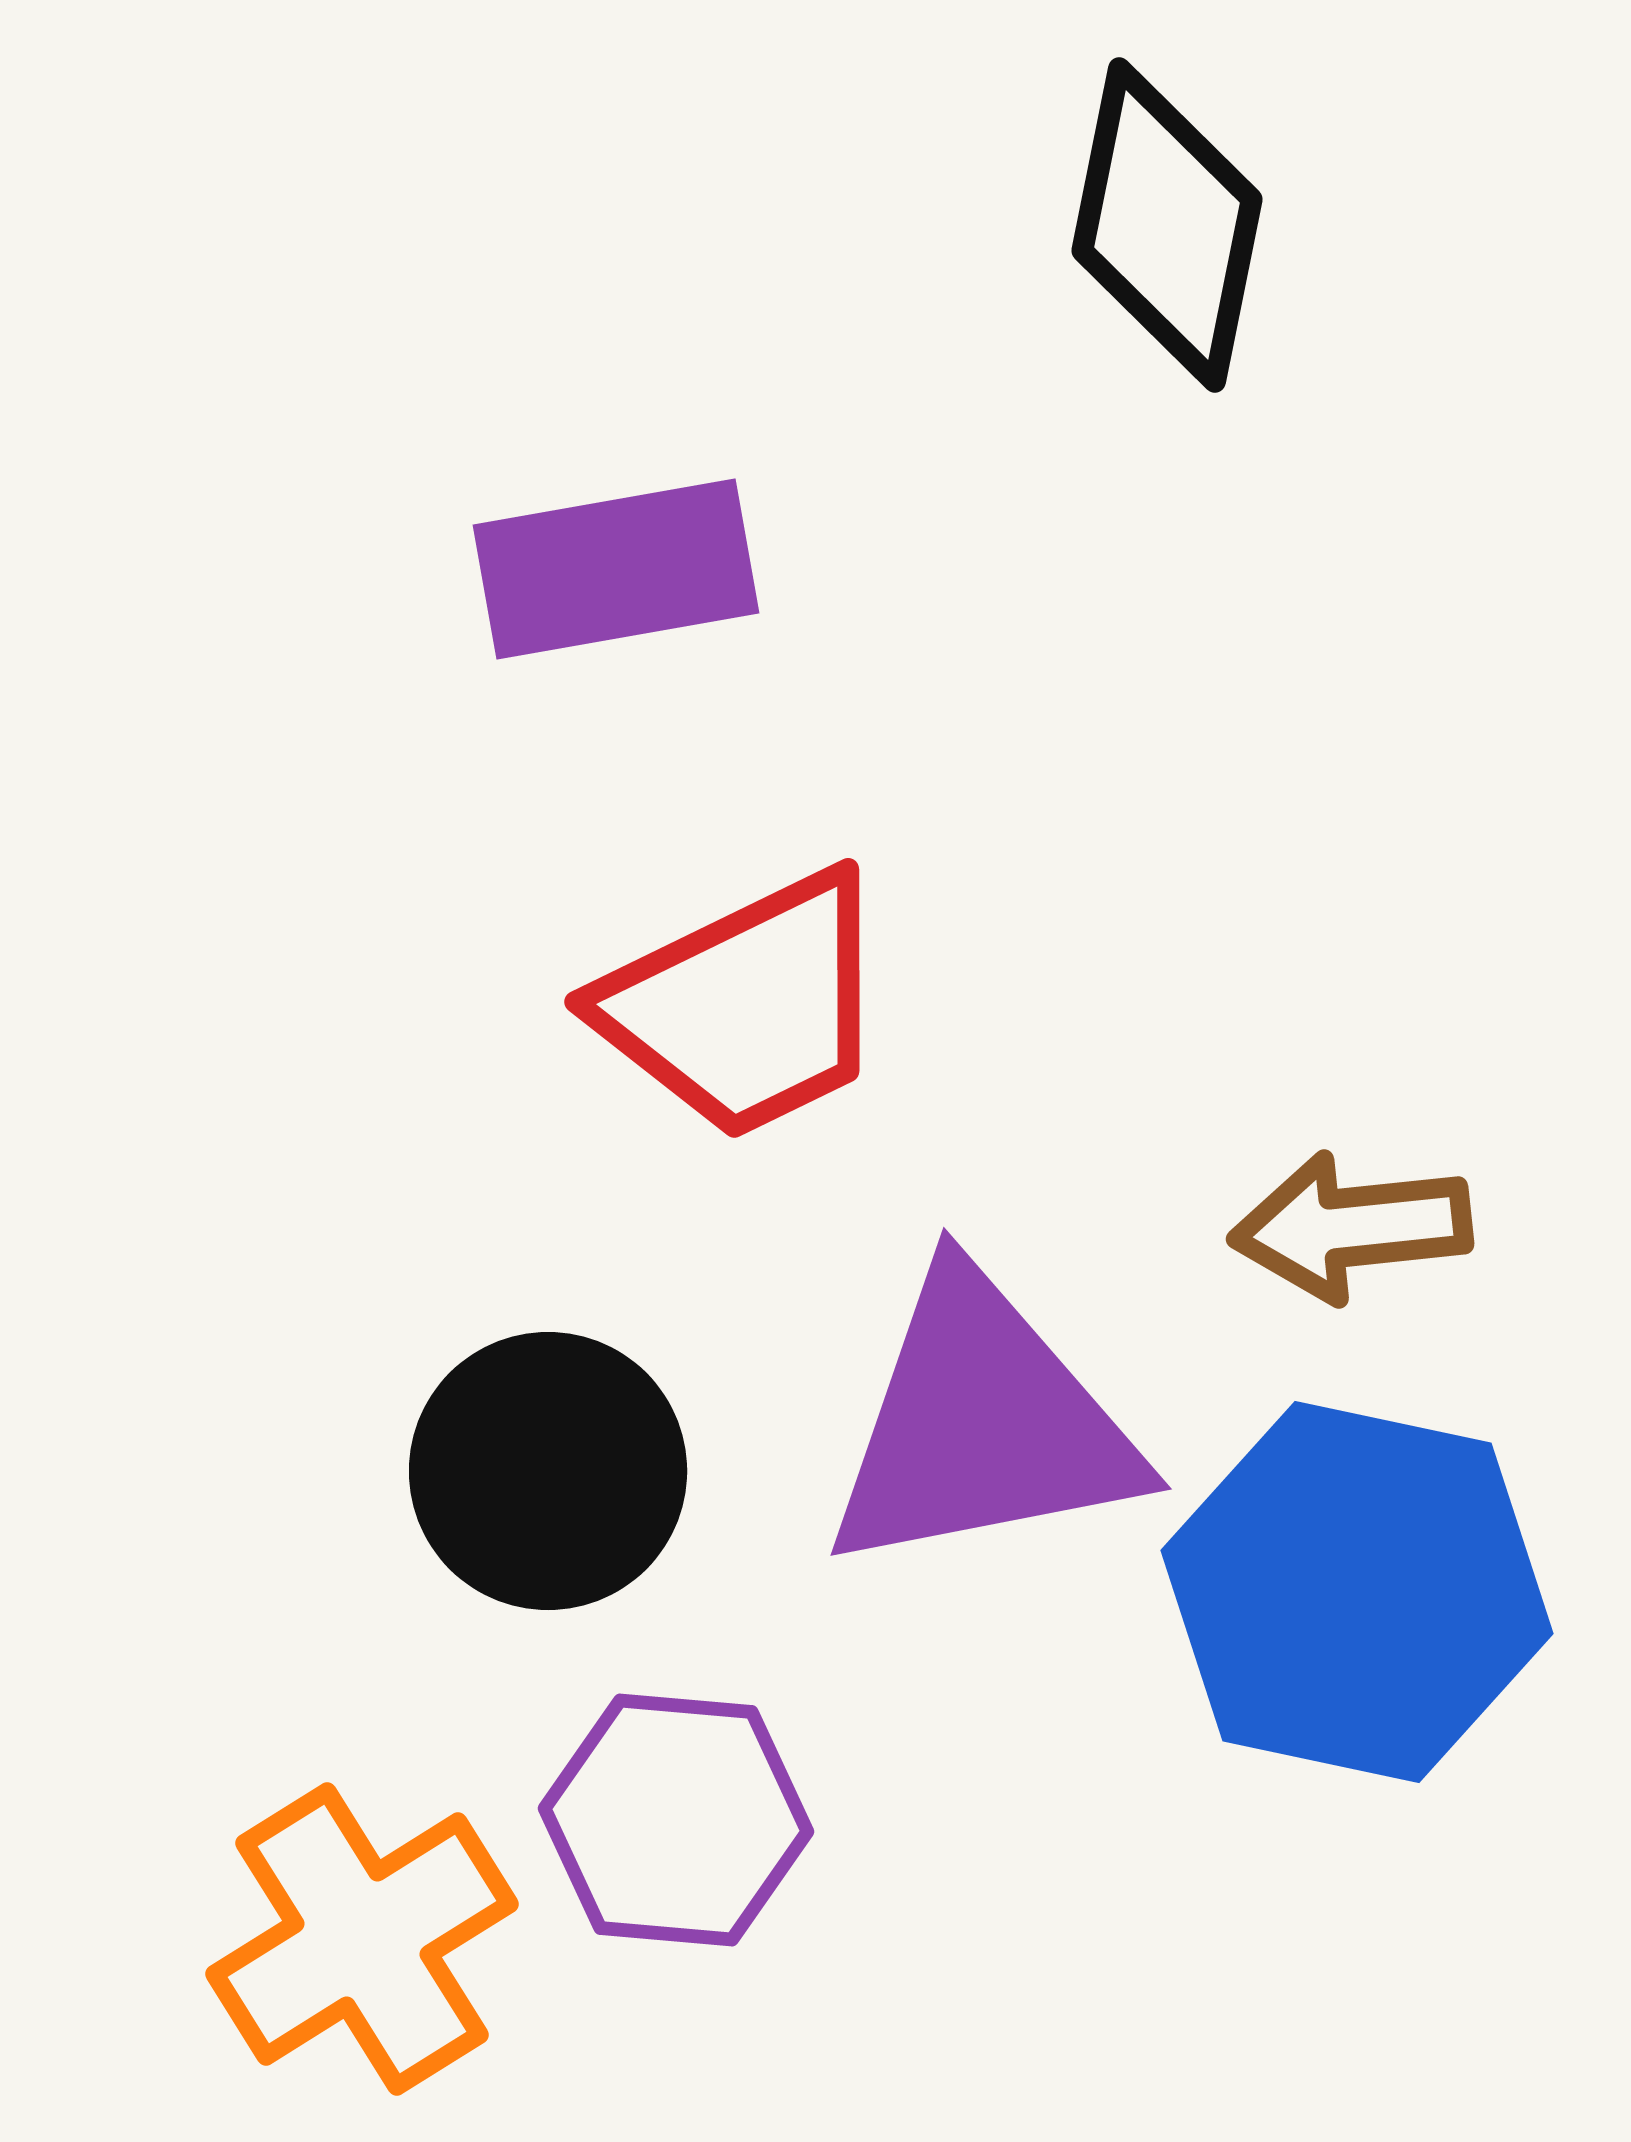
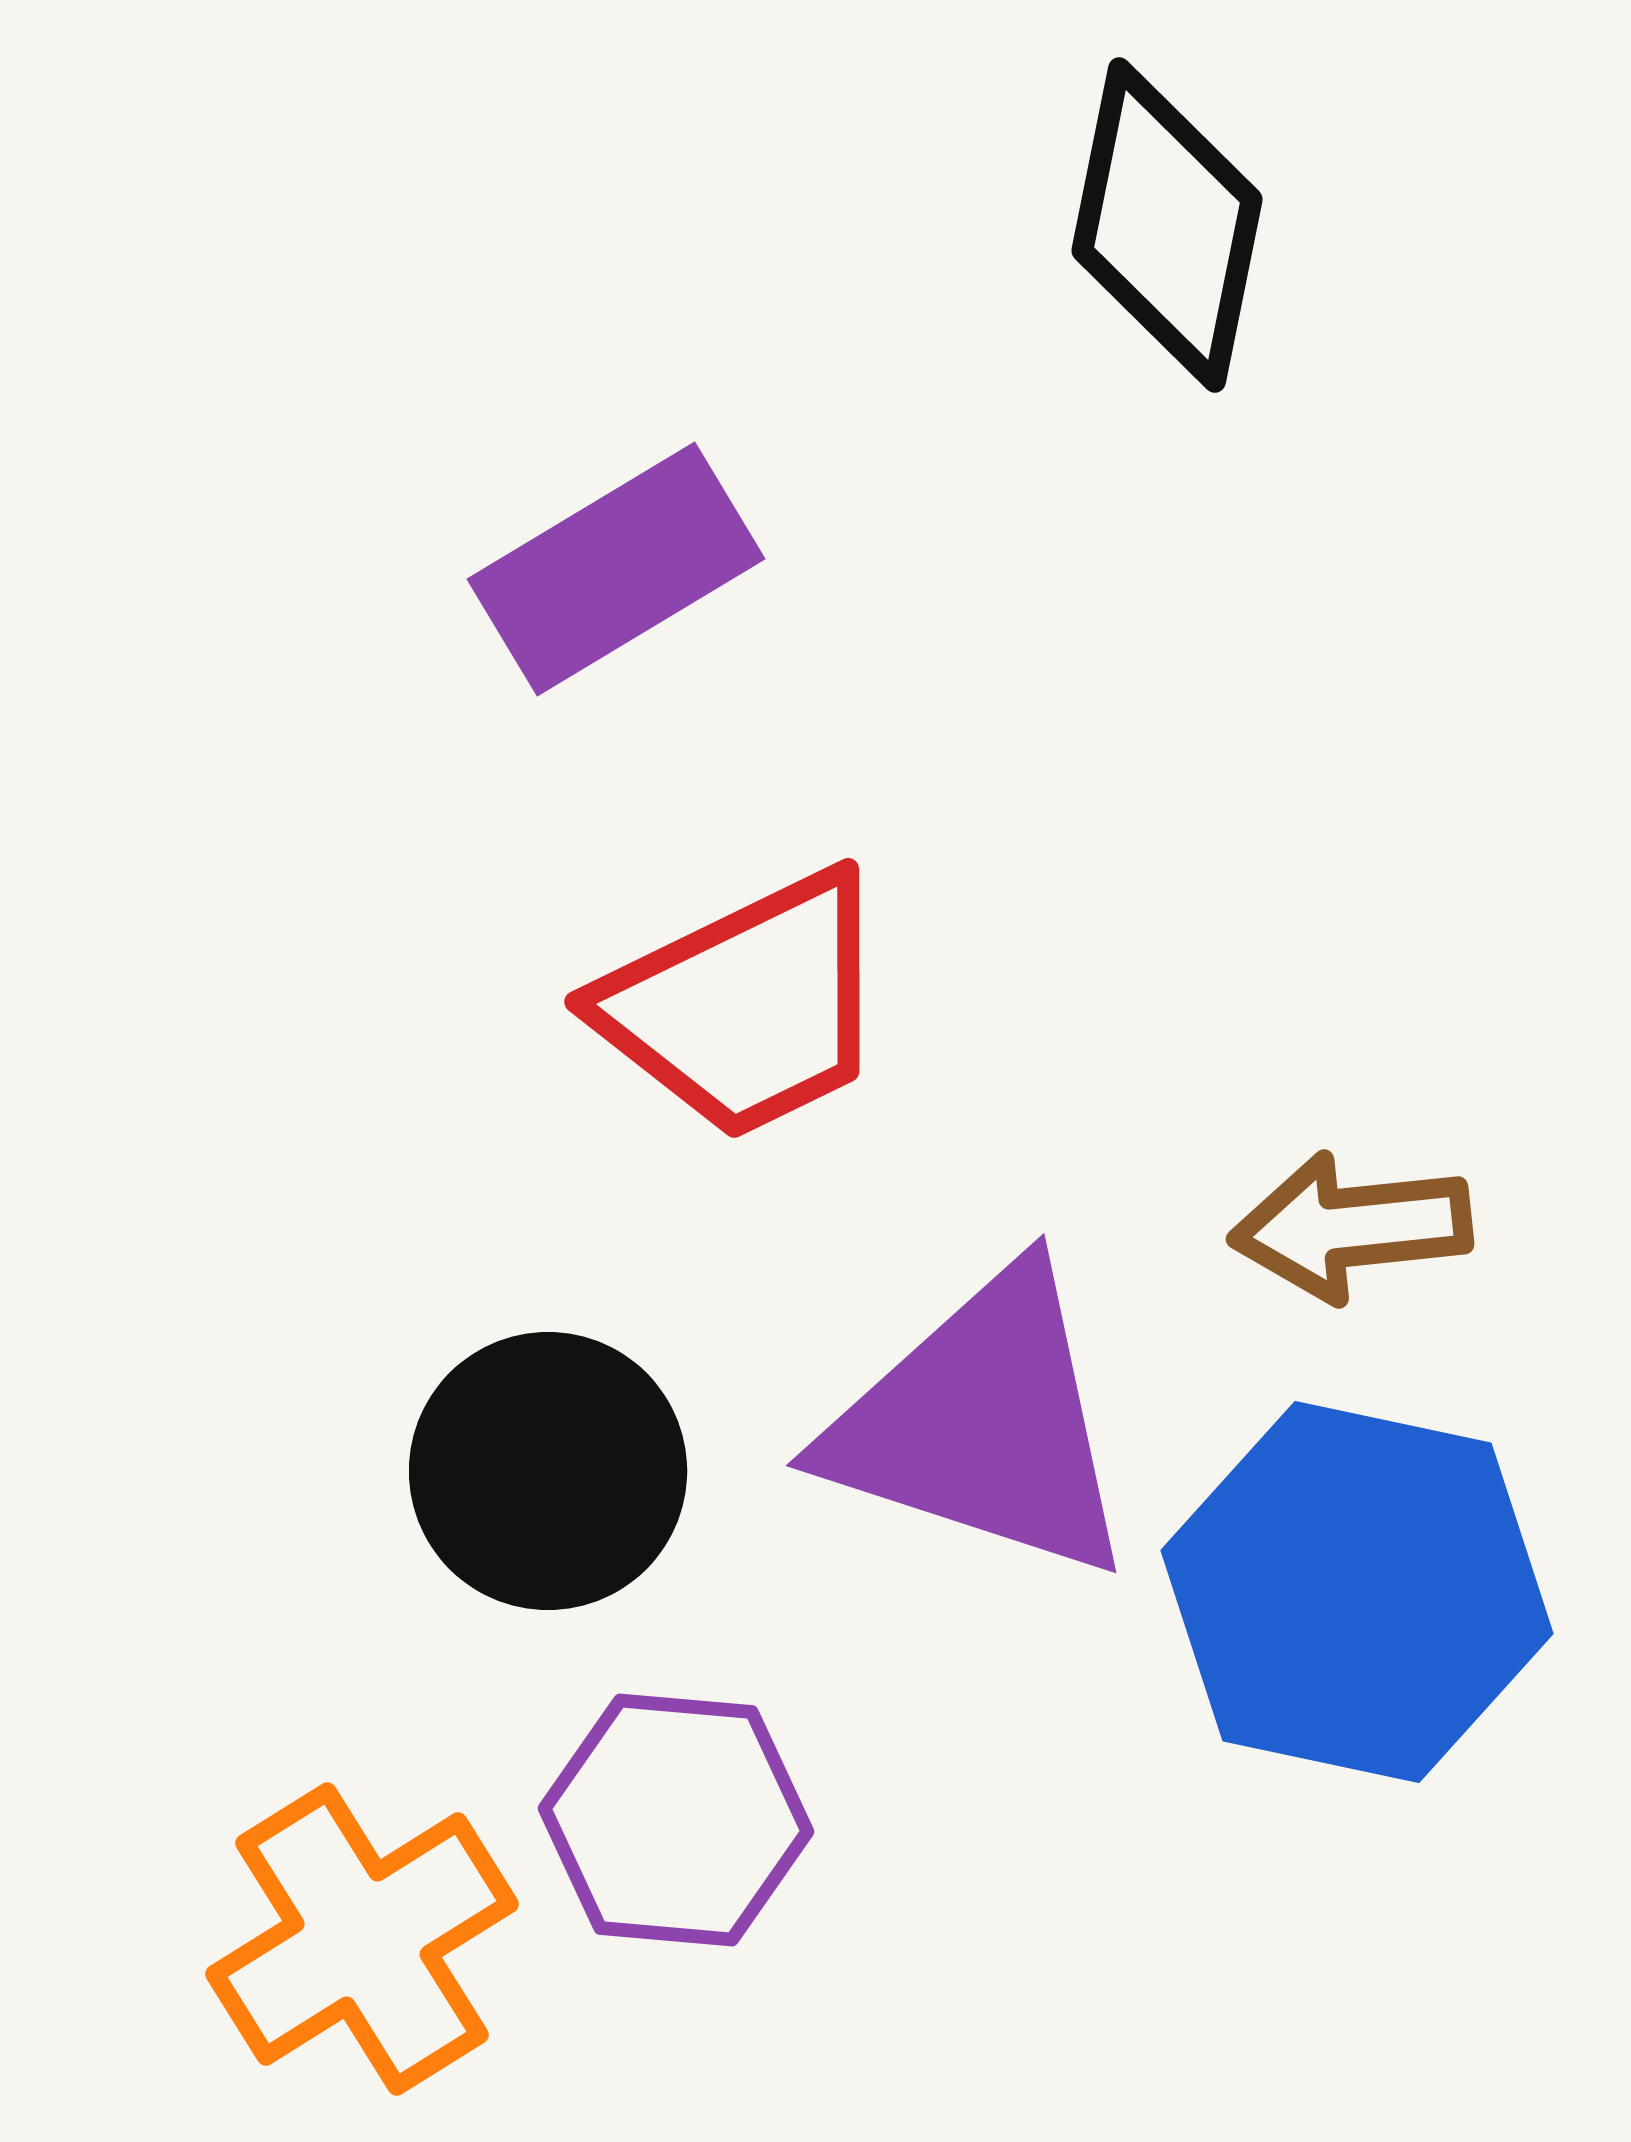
purple rectangle: rotated 21 degrees counterclockwise
purple triangle: rotated 29 degrees clockwise
